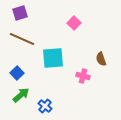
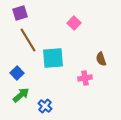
brown line: moved 6 px right, 1 px down; rotated 35 degrees clockwise
pink cross: moved 2 px right, 2 px down; rotated 24 degrees counterclockwise
